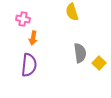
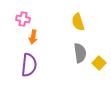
yellow semicircle: moved 6 px right, 10 px down
orange arrow: moved 1 px up
